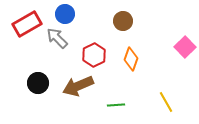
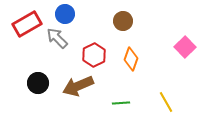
green line: moved 5 px right, 2 px up
